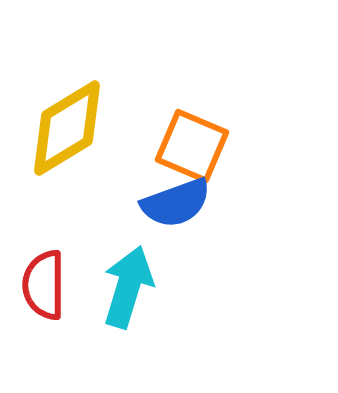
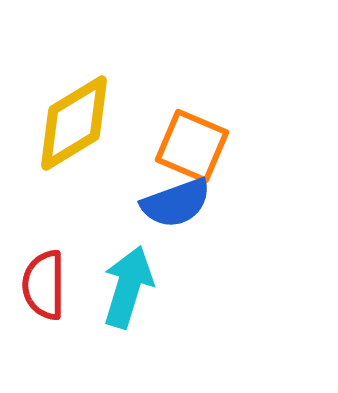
yellow diamond: moved 7 px right, 5 px up
